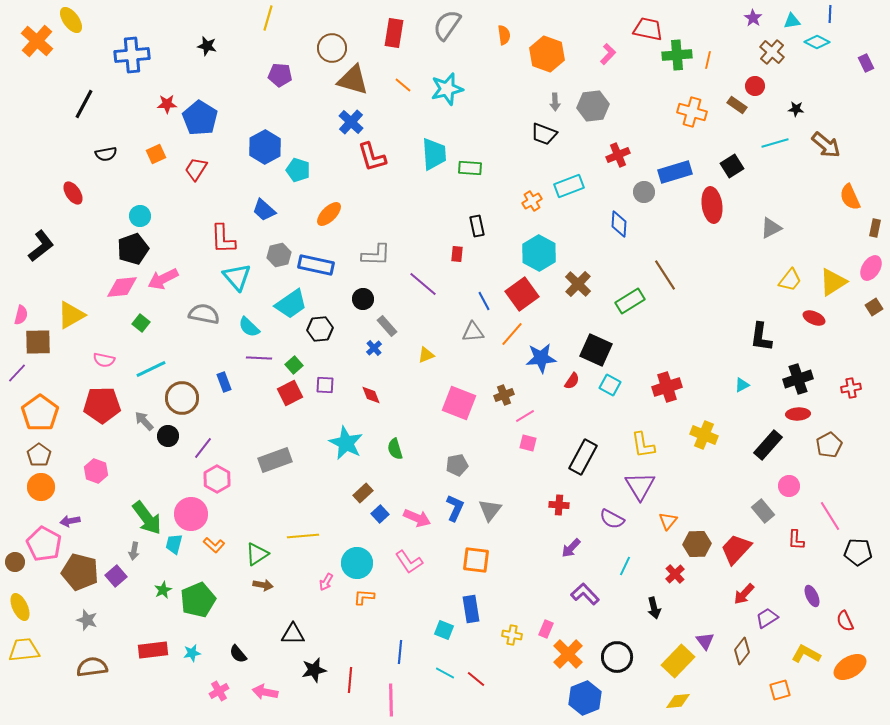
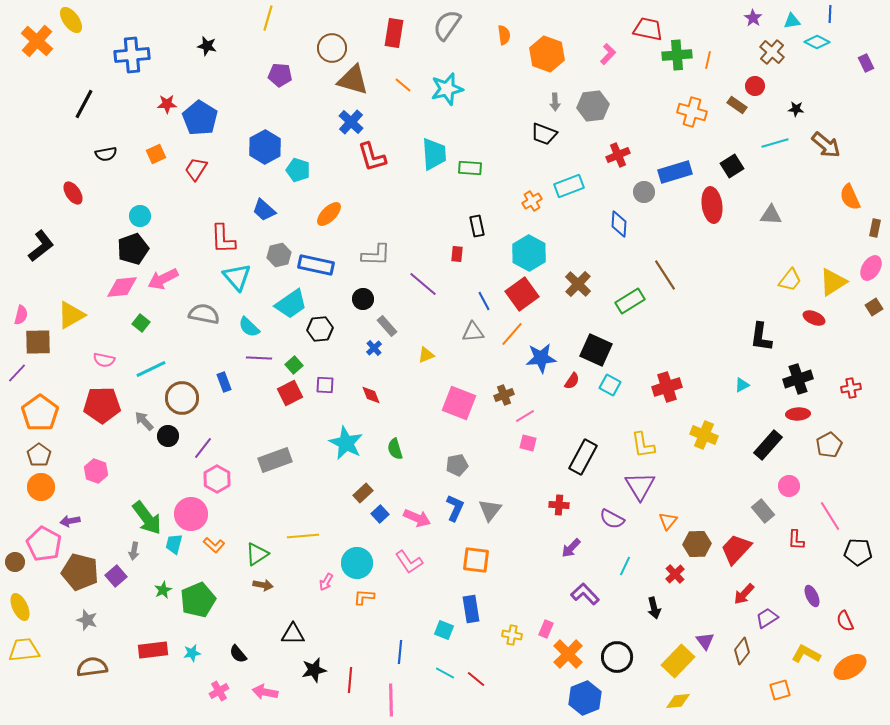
gray triangle at (771, 228): moved 13 px up; rotated 30 degrees clockwise
cyan hexagon at (539, 253): moved 10 px left
